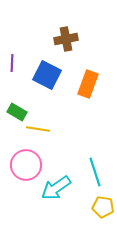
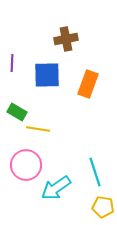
blue square: rotated 28 degrees counterclockwise
